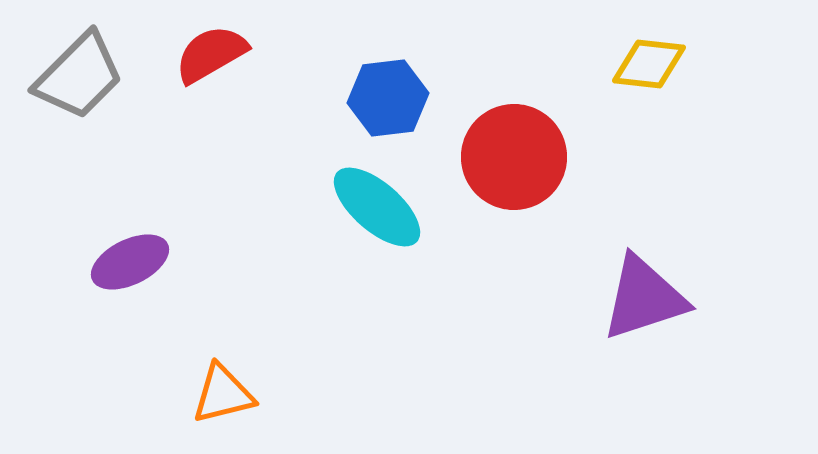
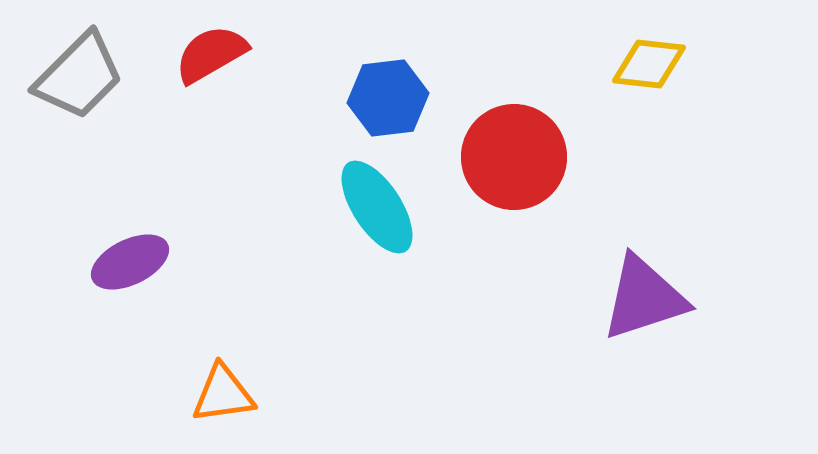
cyan ellipse: rotated 16 degrees clockwise
orange triangle: rotated 6 degrees clockwise
